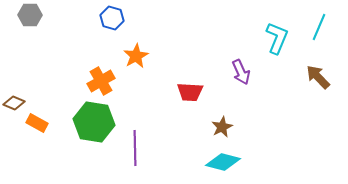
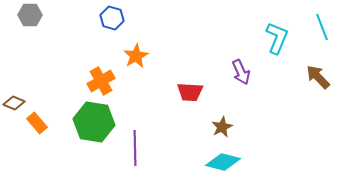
cyan line: moved 3 px right; rotated 44 degrees counterclockwise
orange rectangle: rotated 20 degrees clockwise
